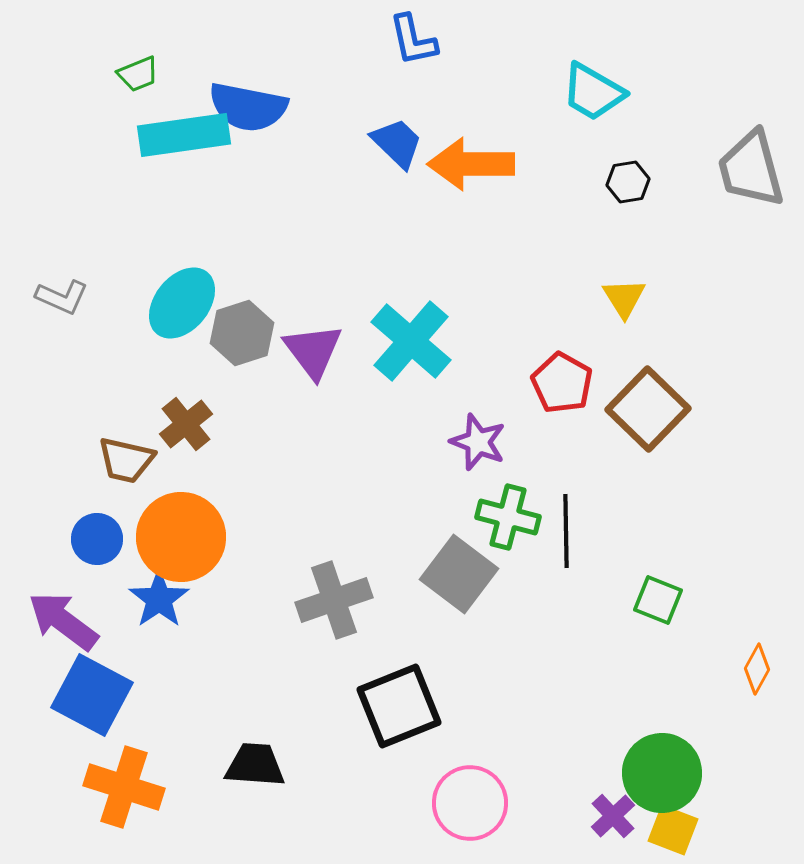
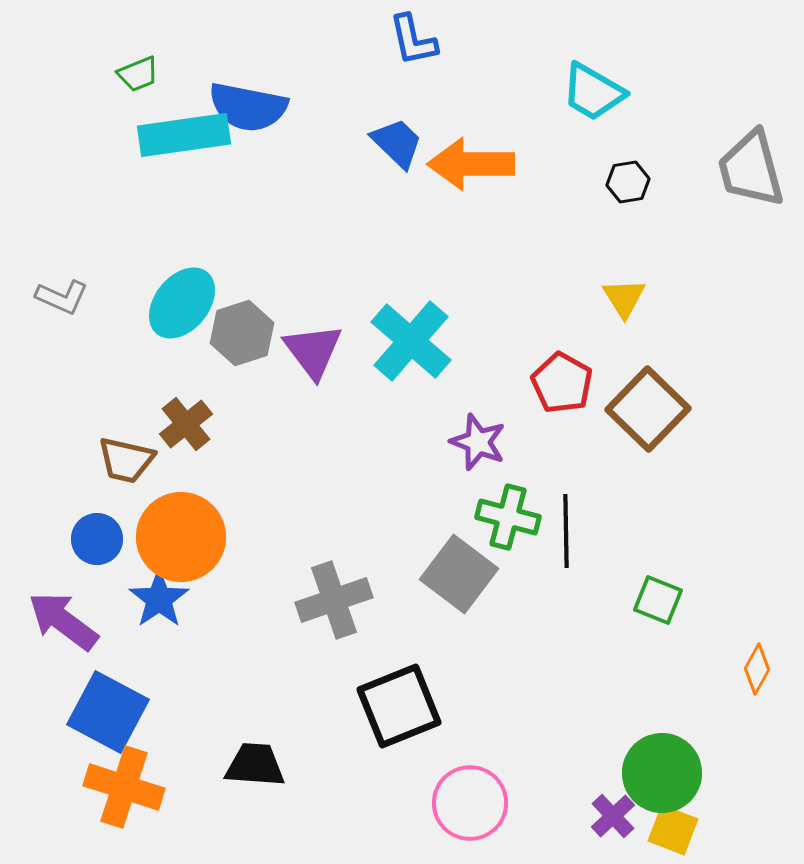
blue square: moved 16 px right, 17 px down
